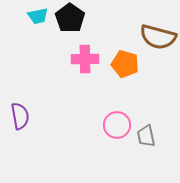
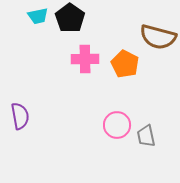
orange pentagon: rotated 12 degrees clockwise
